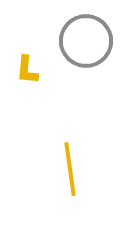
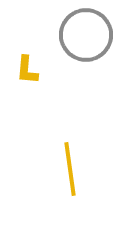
gray circle: moved 6 px up
